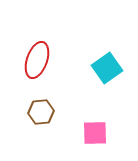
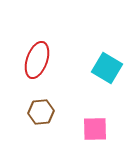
cyan square: rotated 24 degrees counterclockwise
pink square: moved 4 px up
